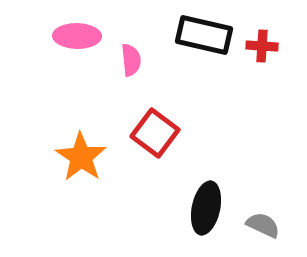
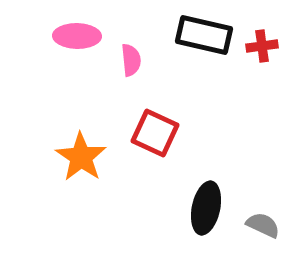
red cross: rotated 12 degrees counterclockwise
red square: rotated 12 degrees counterclockwise
